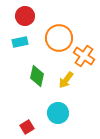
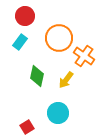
cyan rectangle: rotated 42 degrees counterclockwise
